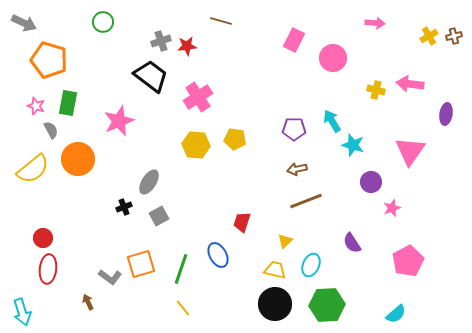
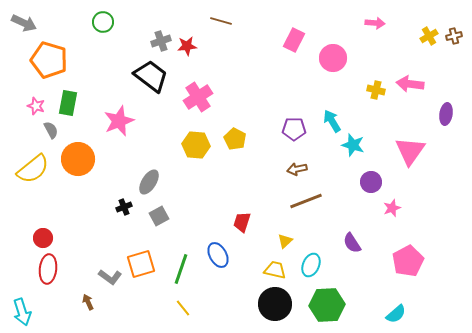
yellow pentagon at (235, 139): rotated 20 degrees clockwise
